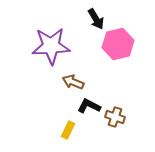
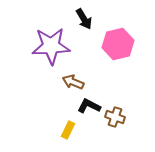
black arrow: moved 12 px left
